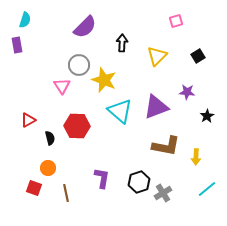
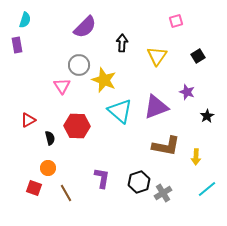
yellow triangle: rotated 10 degrees counterclockwise
purple star: rotated 14 degrees clockwise
brown line: rotated 18 degrees counterclockwise
